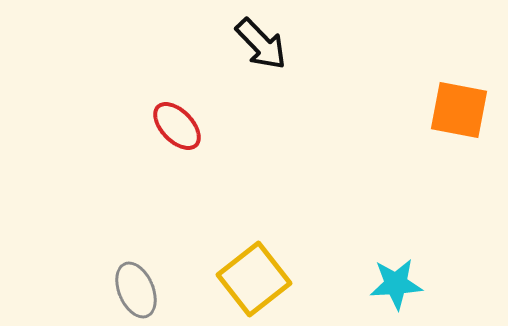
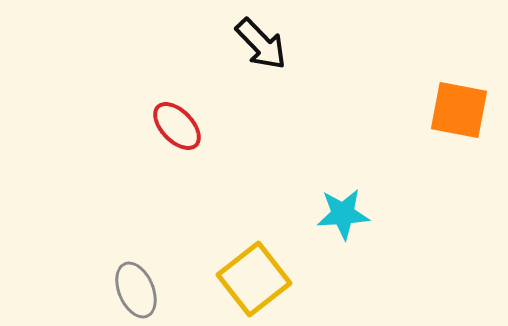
cyan star: moved 53 px left, 70 px up
